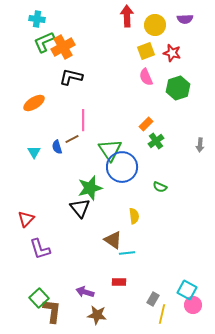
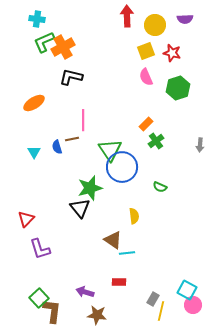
brown line: rotated 16 degrees clockwise
yellow line: moved 1 px left, 3 px up
